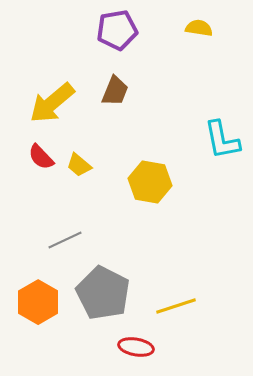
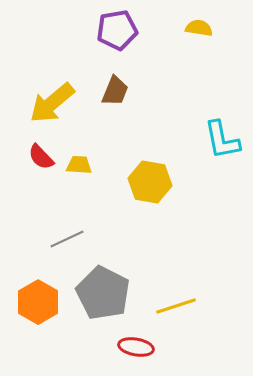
yellow trapezoid: rotated 144 degrees clockwise
gray line: moved 2 px right, 1 px up
